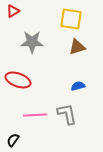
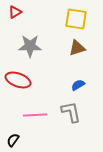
red triangle: moved 2 px right, 1 px down
yellow square: moved 5 px right
gray star: moved 2 px left, 4 px down
brown triangle: moved 1 px down
blue semicircle: moved 1 px up; rotated 16 degrees counterclockwise
gray L-shape: moved 4 px right, 2 px up
